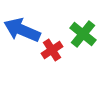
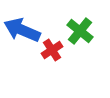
green cross: moved 3 px left, 3 px up
